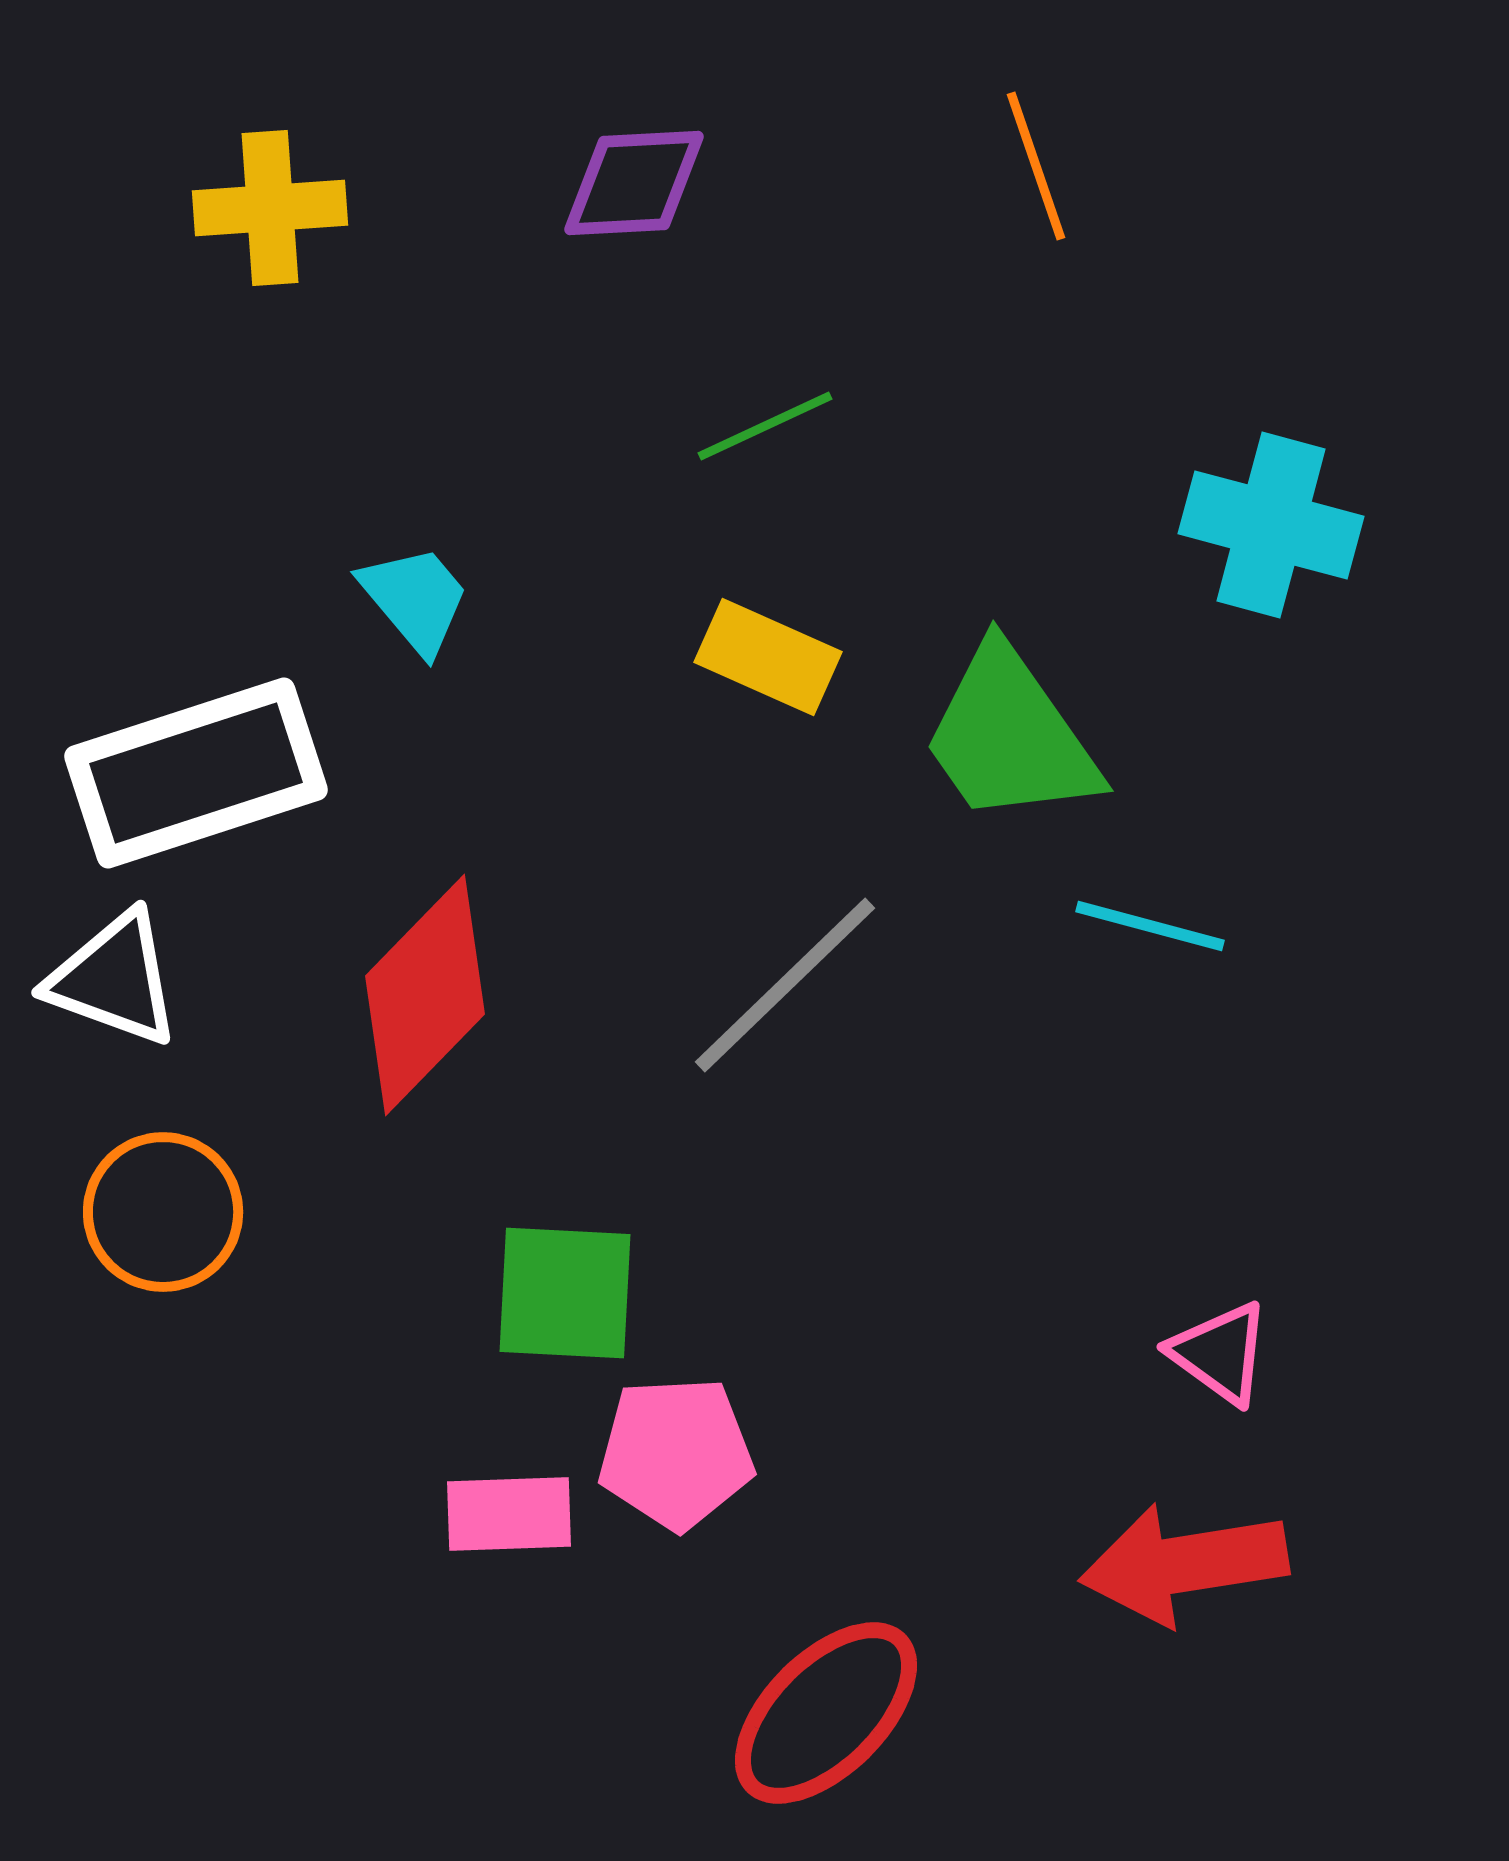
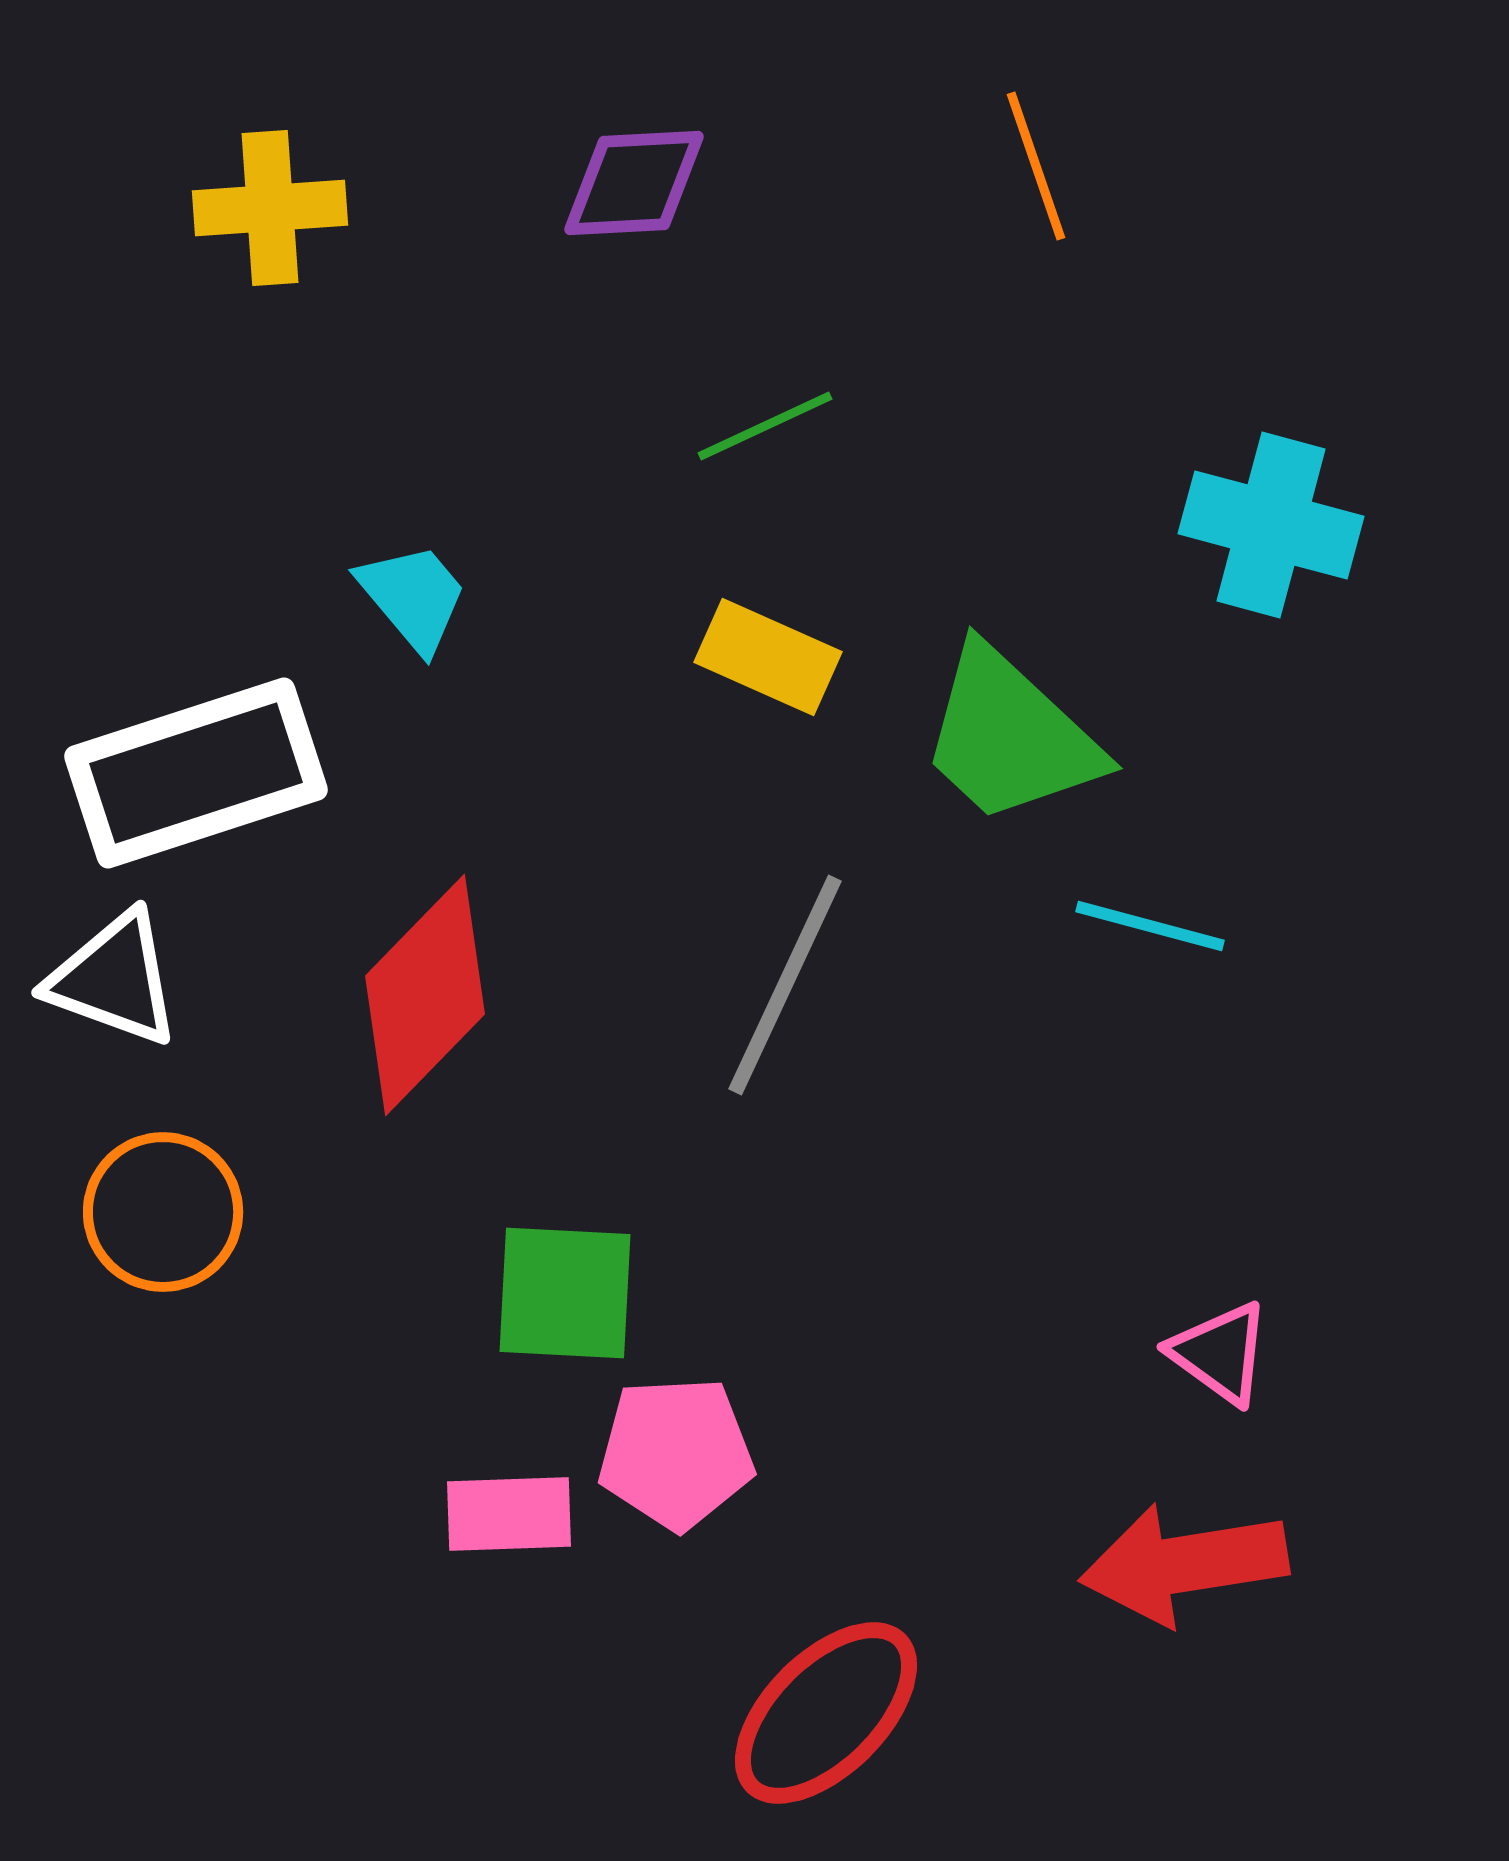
cyan trapezoid: moved 2 px left, 2 px up
green trapezoid: rotated 12 degrees counterclockwise
gray line: rotated 21 degrees counterclockwise
